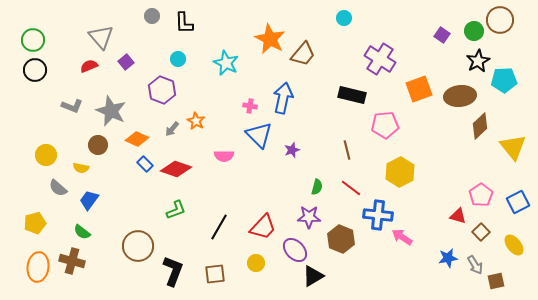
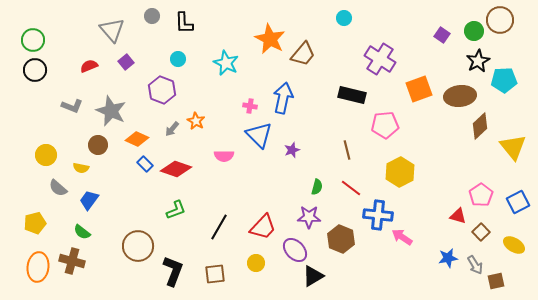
gray triangle at (101, 37): moved 11 px right, 7 px up
yellow ellipse at (514, 245): rotated 20 degrees counterclockwise
